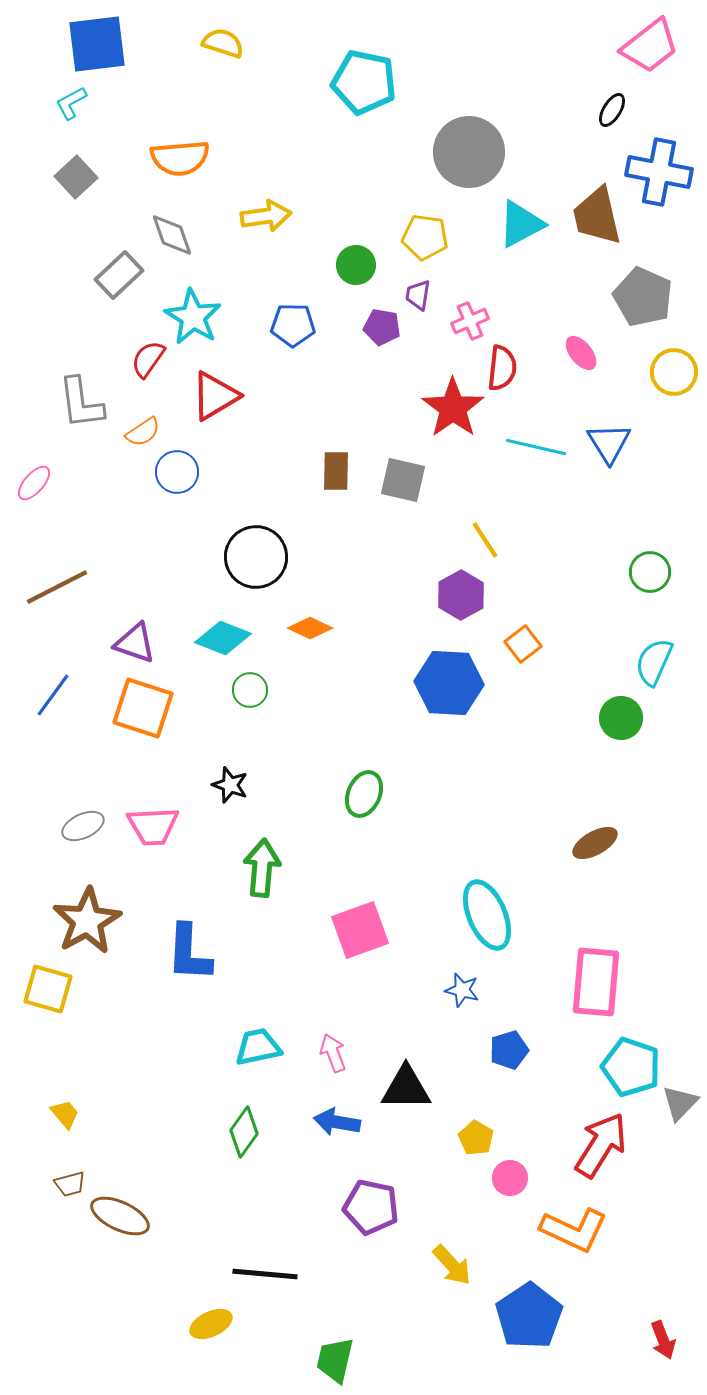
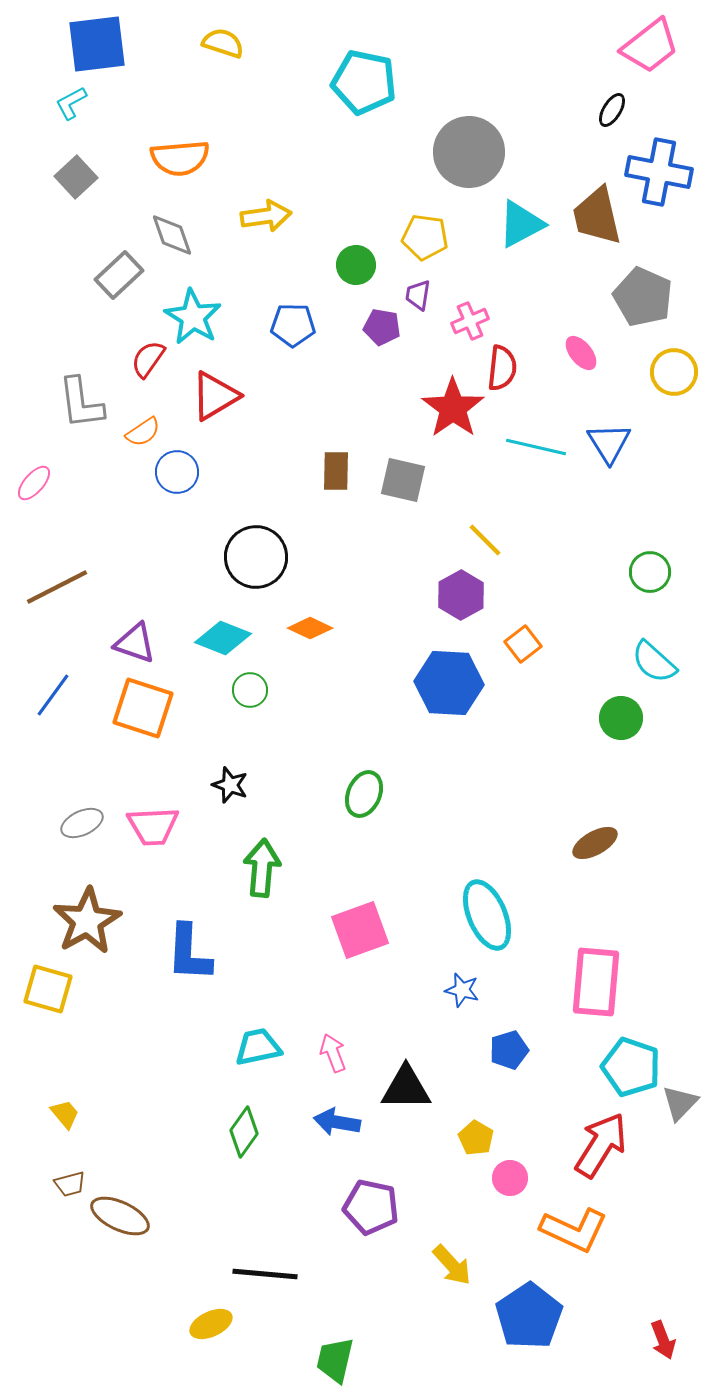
yellow line at (485, 540): rotated 12 degrees counterclockwise
cyan semicircle at (654, 662): rotated 72 degrees counterclockwise
gray ellipse at (83, 826): moved 1 px left, 3 px up
